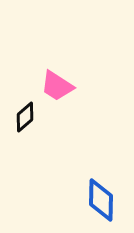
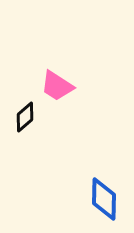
blue diamond: moved 3 px right, 1 px up
